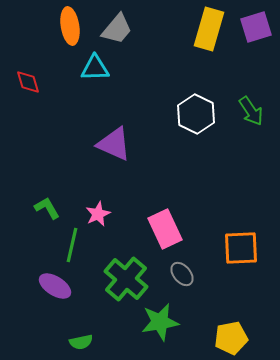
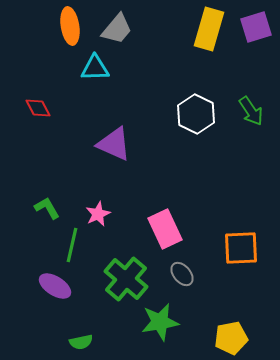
red diamond: moved 10 px right, 26 px down; rotated 12 degrees counterclockwise
